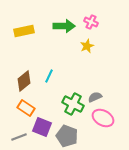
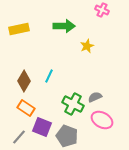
pink cross: moved 11 px right, 12 px up
yellow rectangle: moved 5 px left, 2 px up
brown diamond: rotated 20 degrees counterclockwise
pink ellipse: moved 1 px left, 2 px down
gray line: rotated 28 degrees counterclockwise
